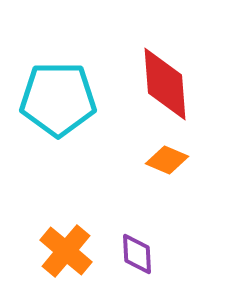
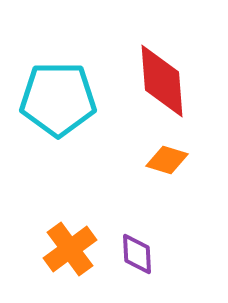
red diamond: moved 3 px left, 3 px up
orange diamond: rotated 6 degrees counterclockwise
orange cross: moved 4 px right, 2 px up; rotated 14 degrees clockwise
